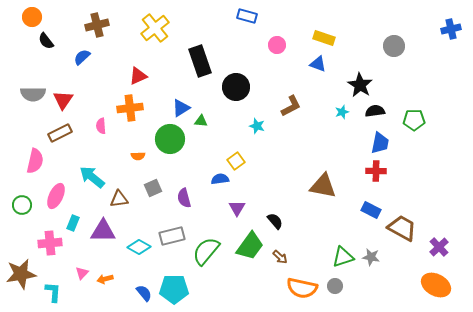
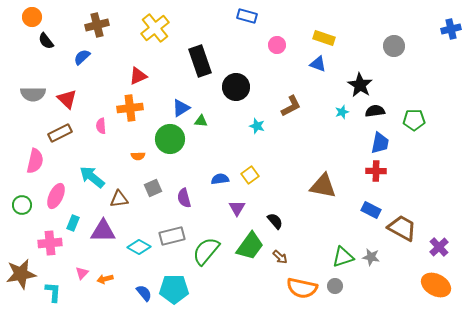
red triangle at (63, 100): moved 4 px right, 1 px up; rotated 20 degrees counterclockwise
yellow square at (236, 161): moved 14 px right, 14 px down
